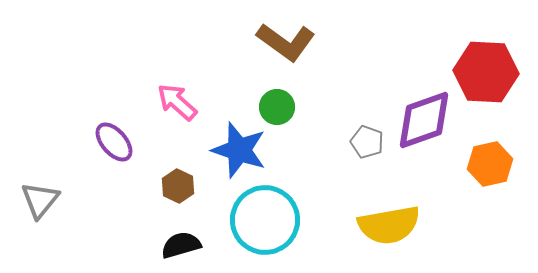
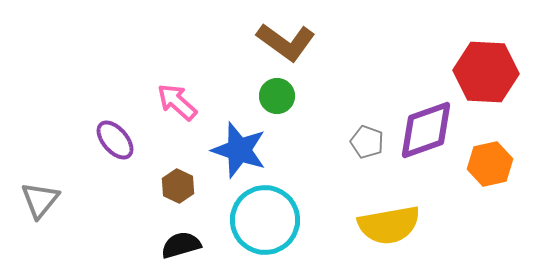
green circle: moved 11 px up
purple diamond: moved 2 px right, 10 px down
purple ellipse: moved 1 px right, 2 px up
